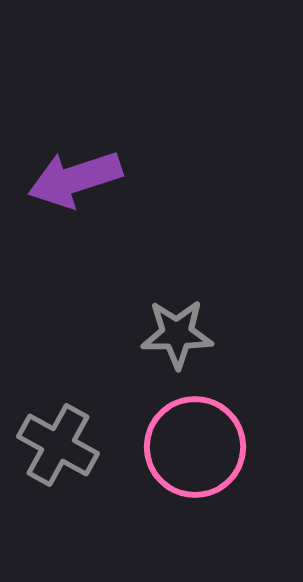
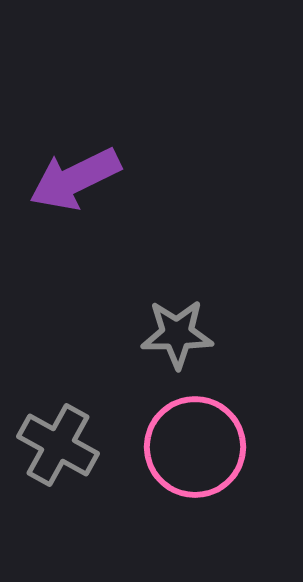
purple arrow: rotated 8 degrees counterclockwise
